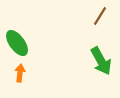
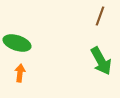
brown line: rotated 12 degrees counterclockwise
green ellipse: rotated 36 degrees counterclockwise
